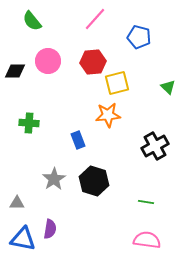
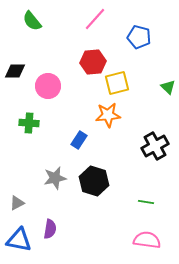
pink circle: moved 25 px down
blue rectangle: moved 1 px right; rotated 54 degrees clockwise
gray star: moved 1 px right, 1 px up; rotated 20 degrees clockwise
gray triangle: rotated 28 degrees counterclockwise
blue triangle: moved 4 px left, 1 px down
